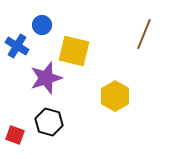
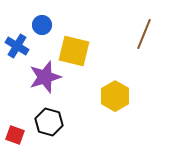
purple star: moved 1 px left, 1 px up
